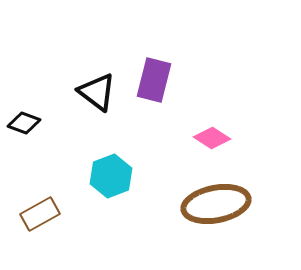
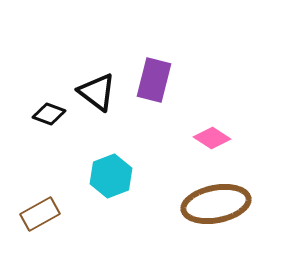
black diamond: moved 25 px right, 9 px up
